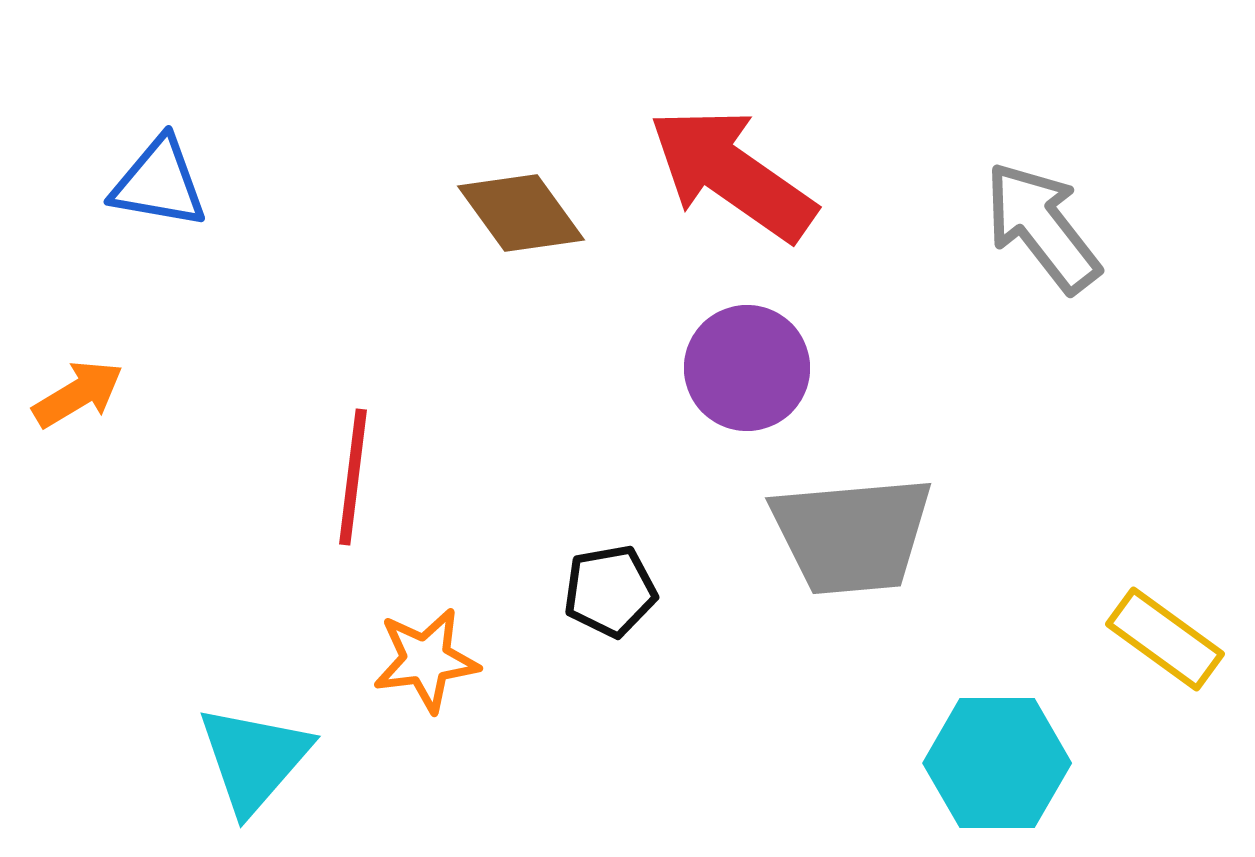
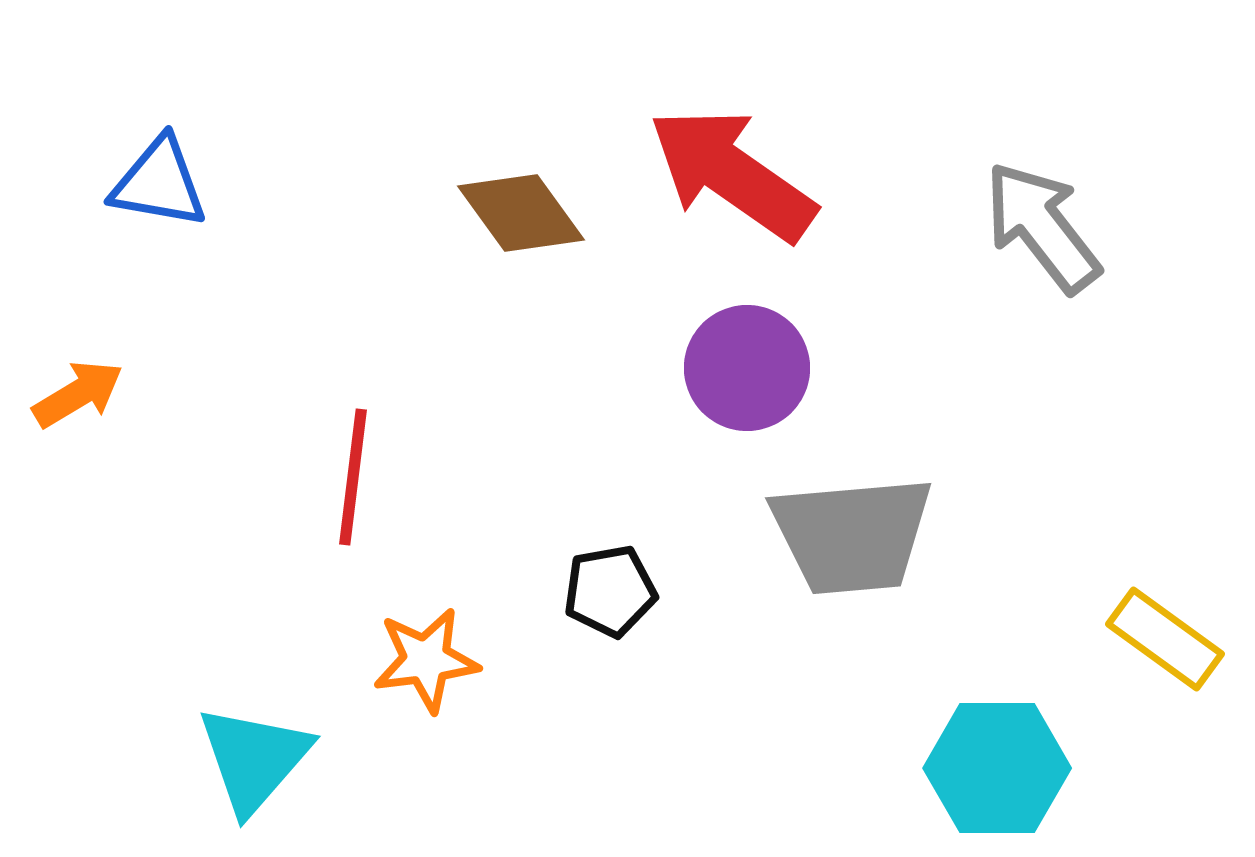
cyan hexagon: moved 5 px down
